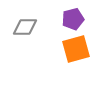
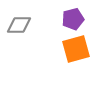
gray diamond: moved 6 px left, 2 px up
